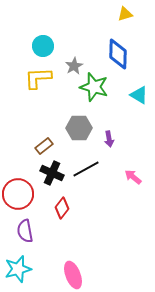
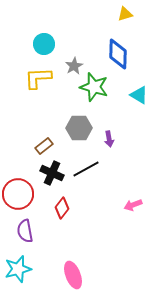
cyan circle: moved 1 px right, 2 px up
pink arrow: moved 28 px down; rotated 60 degrees counterclockwise
